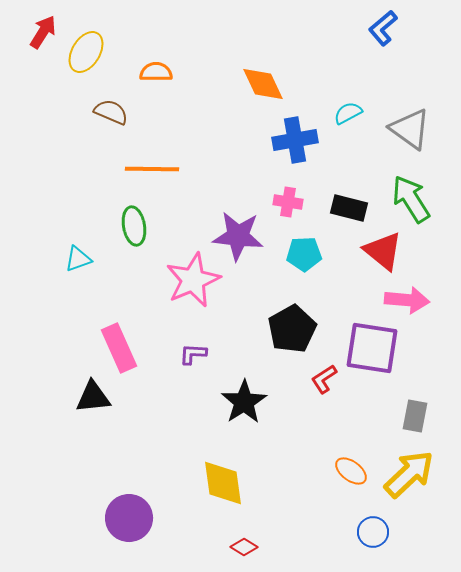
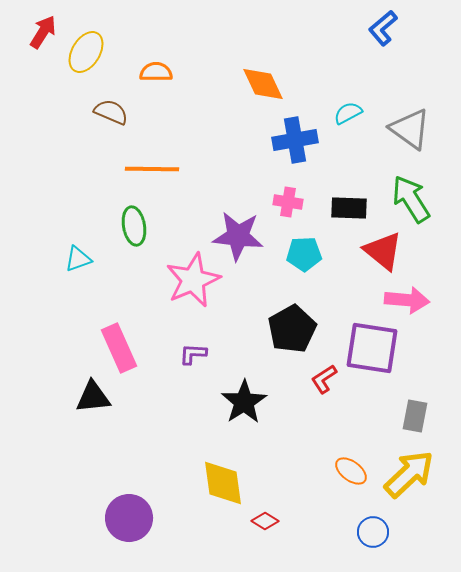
black rectangle: rotated 12 degrees counterclockwise
red diamond: moved 21 px right, 26 px up
